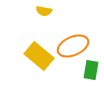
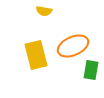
yellow rectangle: moved 3 px left, 1 px up; rotated 36 degrees clockwise
